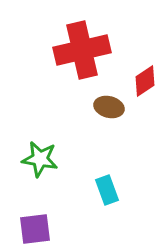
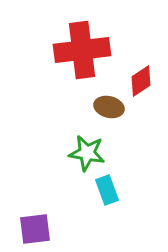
red cross: rotated 6 degrees clockwise
red diamond: moved 4 px left
green star: moved 47 px right, 6 px up
